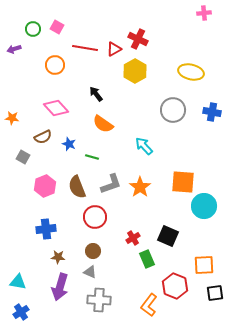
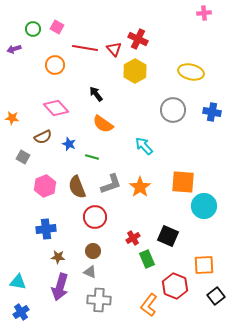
red triangle at (114, 49): rotated 42 degrees counterclockwise
black square at (215, 293): moved 1 px right, 3 px down; rotated 30 degrees counterclockwise
